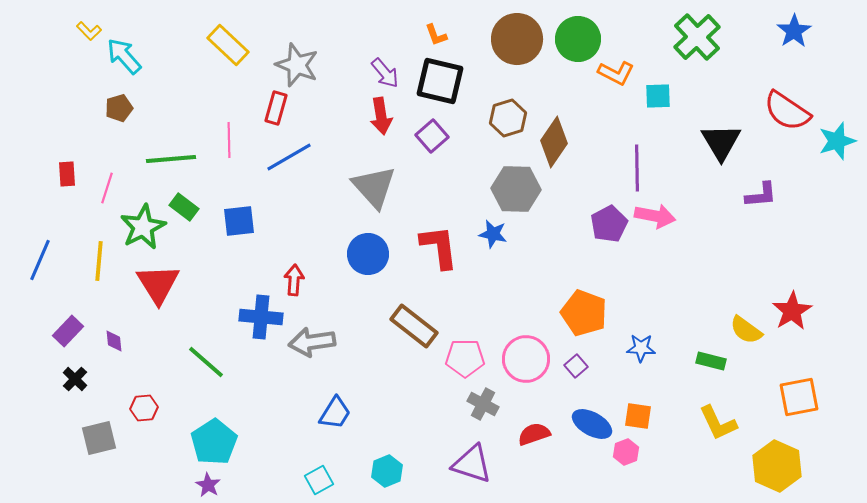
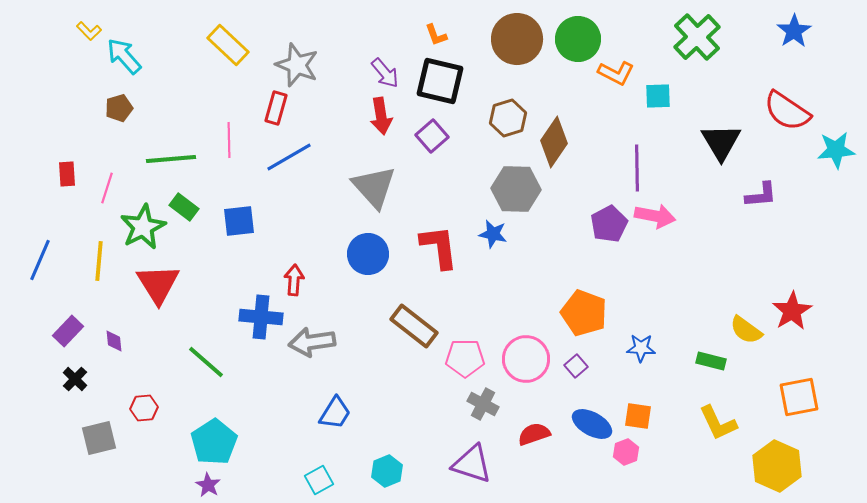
cyan star at (837, 141): moved 1 px left, 9 px down; rotated 12 degrees clockwise
